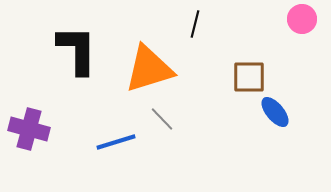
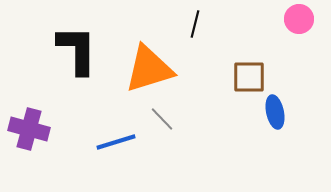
pink circle: moved 3 px left
blue ellipse: rotated 28 degrees clockwise
